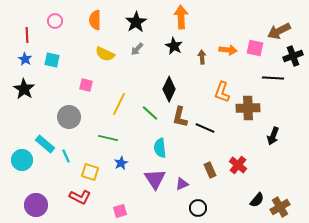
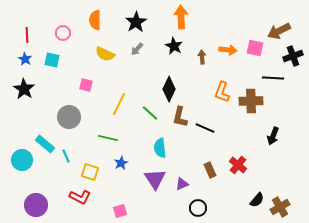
pink circle at (55, 21): moved 8 px right, 12 px down
brown cross at (248, 108): moved 3 px right, 7 px up
